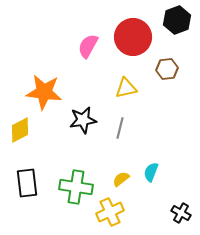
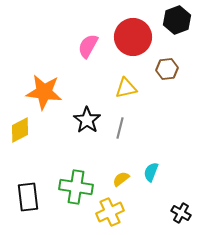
black star: moved 4 px right; rotated 28 degrees counterclockwise
black rectangle: moved 1 px right, 14 px down
